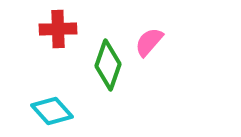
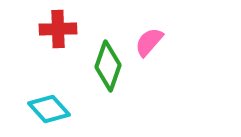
green diamond: moved 1 px down
cyan diamond: moved 3 px left, 2 px up
